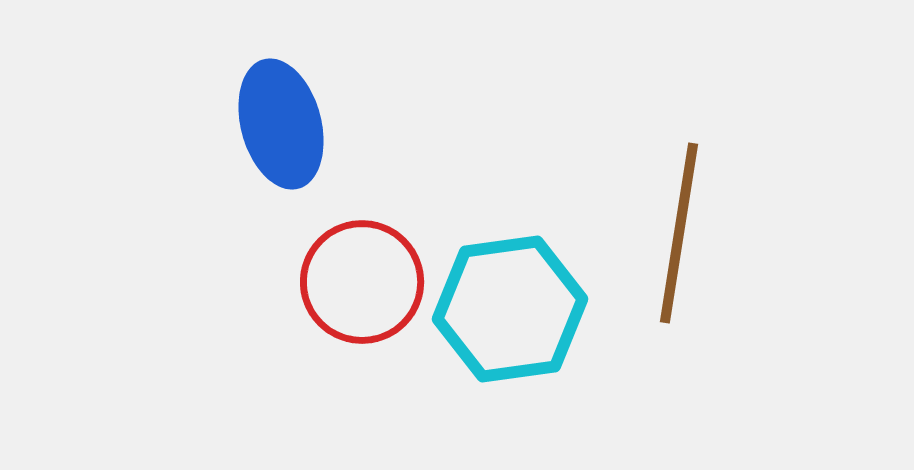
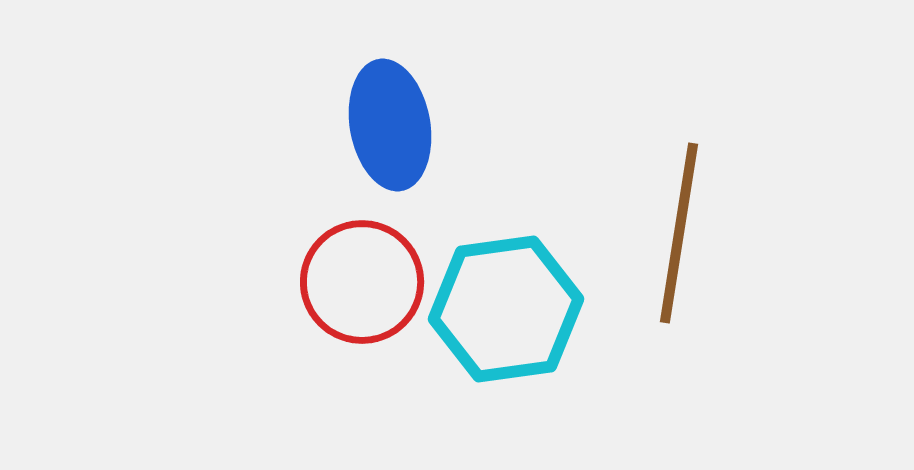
blue ellipse: moved 109 px right, 1 px down; rotated 5 degrees clockwise
cyan hexagon: moved 4 px left
